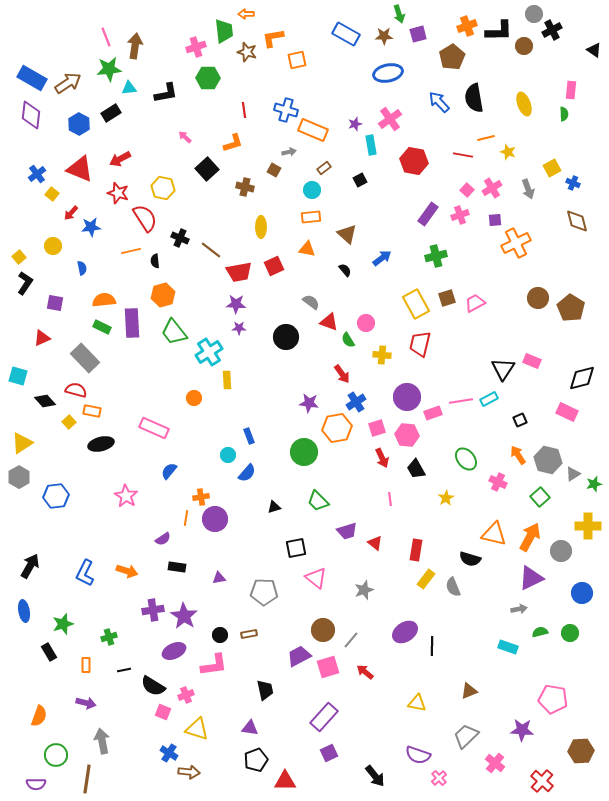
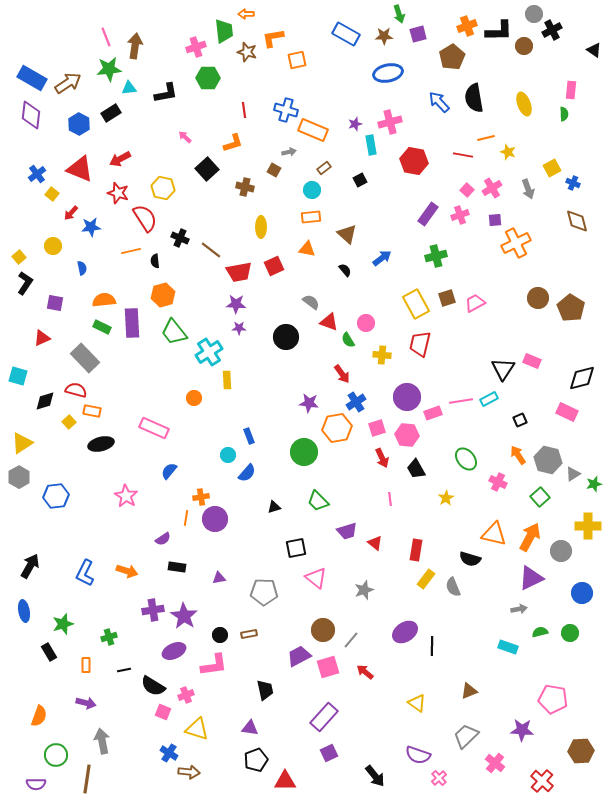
pink cross at (390, 119): moved 3 px down; rotated 20 degrees clockwise
black diamond at (45, 401): rotated 65 degrees counterclockwise
yellow triangle at (417, 703): rotated 24 degrees clockwise
